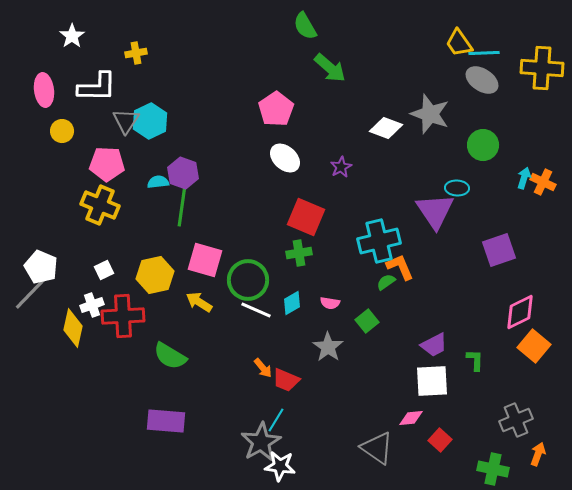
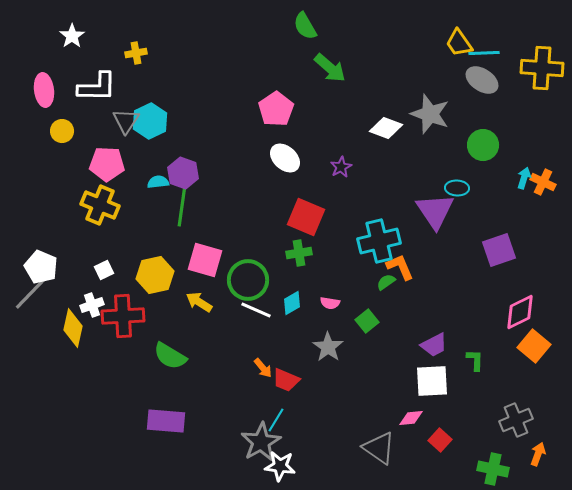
gray triangle at (377, 448): moved 2 px right
